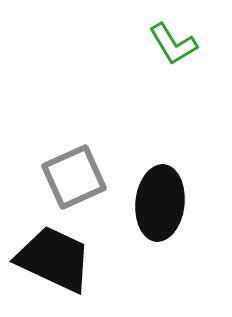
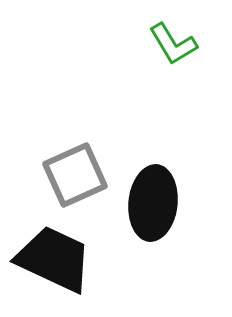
gray square: moved 1 px right, 2 px up
black ellipse: moved 7 px left
